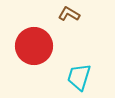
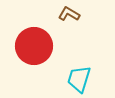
cyan trapezoid: moved 2 px down
